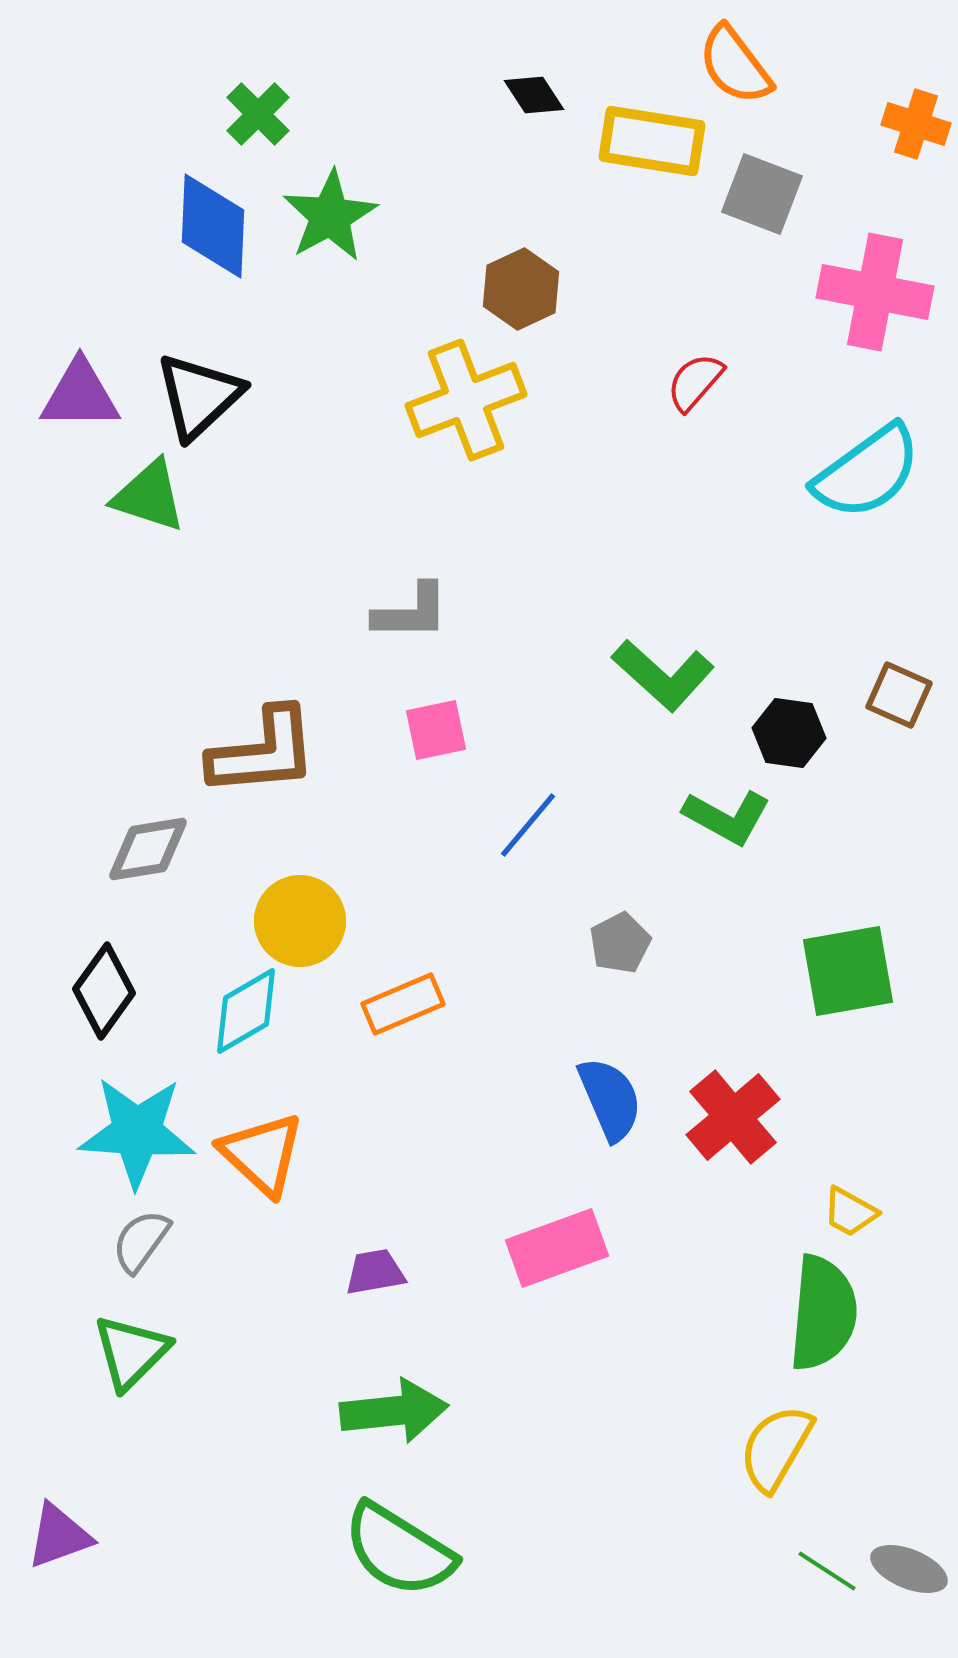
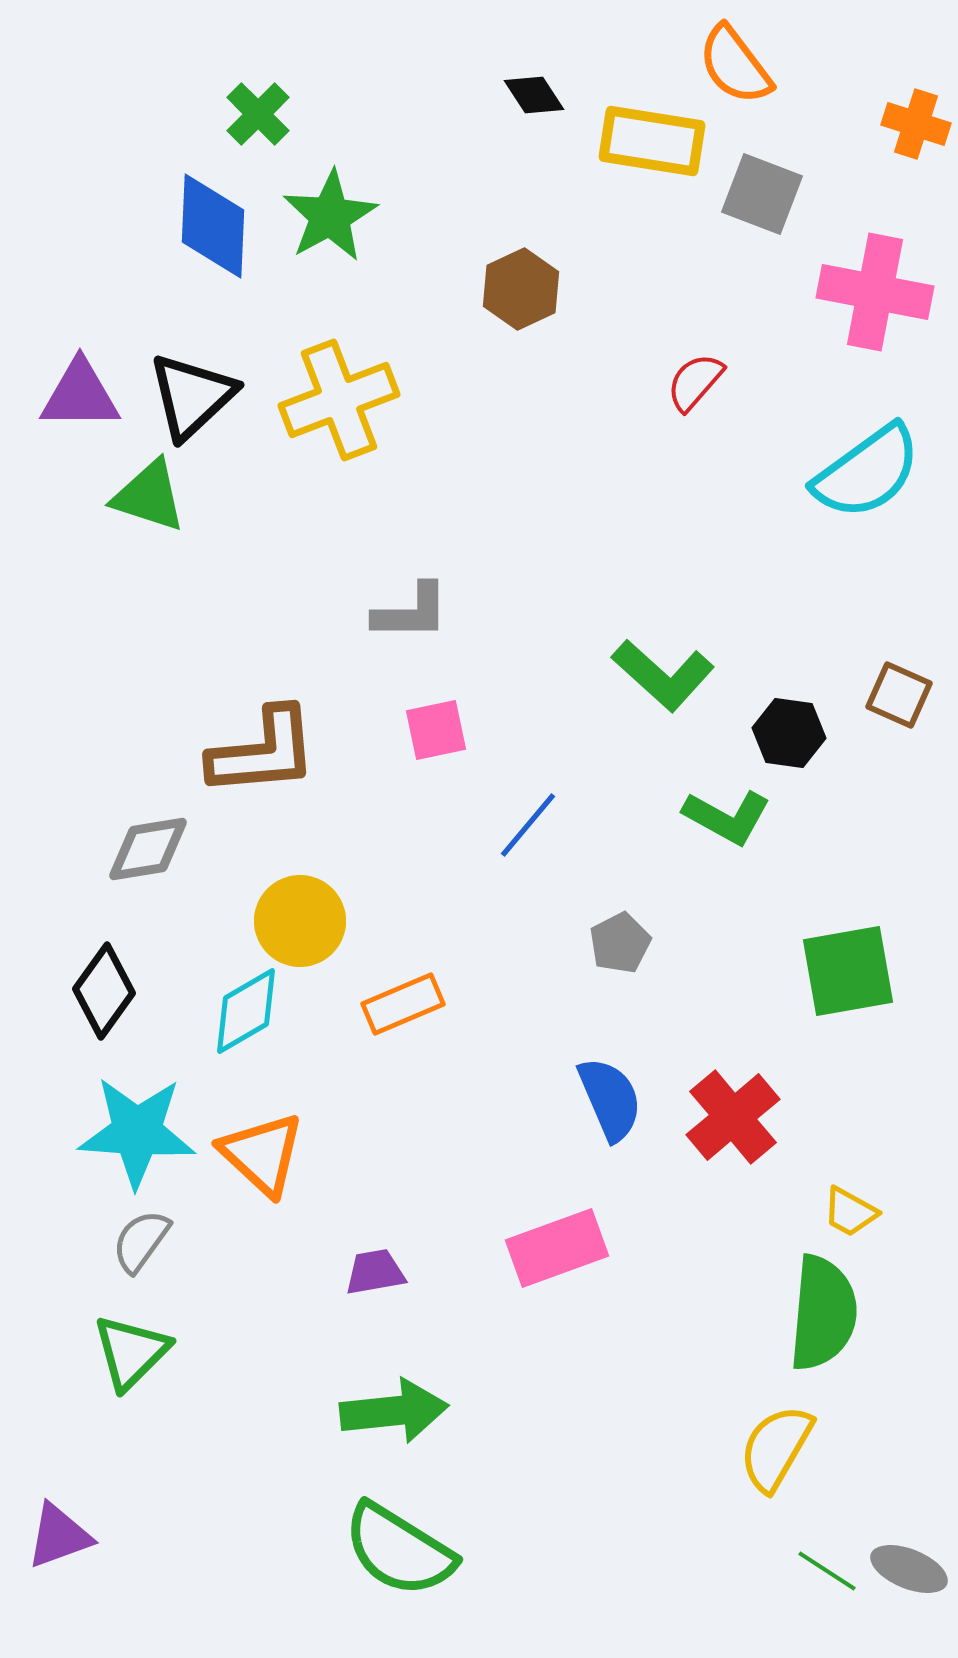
black triangle at (199, 396): moved 7 px left
yellow cross at (466, 400): moved 127 px left
